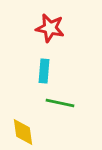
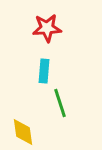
red star: moved 3 px left; rotated 16 degrees counterclockwise
green line: rotated 60 degrees clockwise
